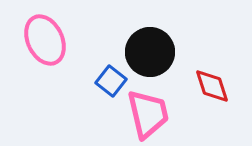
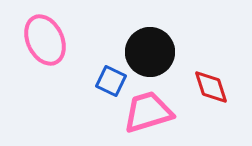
blue square: rotated 12 degrees counterclockwise
red diamond: moved 1 px left, 1 px down
pink trapezoid: moved 2 px up; rotated 94 degrees counterclockwise
